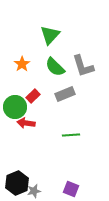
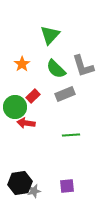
green semicircle: moved 1 px right, 2 px down
black hexagon: moved 3 px right; rotated 15 degrees clockwise
purple square: moved 4 px left, 3 px up; rotated 28 degrees counterclockwise
